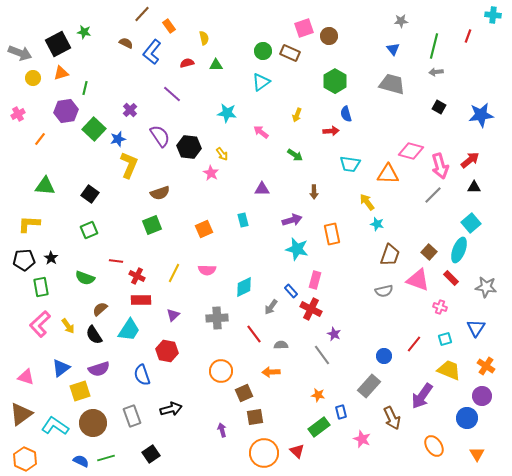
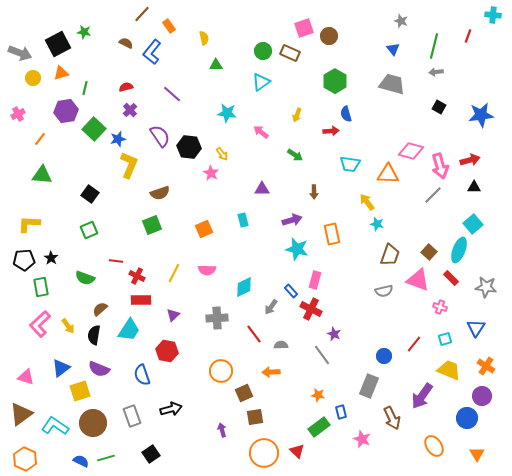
gray star at (401, 21): rotated 24 degrees clockwise
red semicircle at (187, 63): moved 61 px left, 24 px down
red arrow at (470, 160): rotated 24 degrees clockwise
green triangle at (45, 186): moved 3 px left, 11 px up
cyan square at (471, 223): moved 2 px right, 1 px down
black semicircle at (94, 335): rotated 42 degrees clockwise
purple semicircle at (99, 369): rotated 40 degrees clockwise
gray rectangle at (369, 386): rotated 20 degrees counterclockwise
